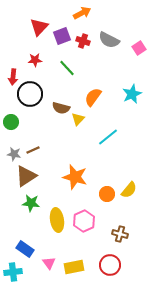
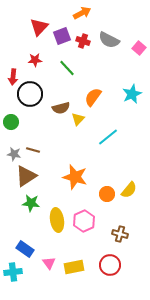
pink square: rotated 16 degrees counterclockwise
brown semicircle: rotated 30 degrees counterclockwise
brown line: rotated 40 degrees clockwise
